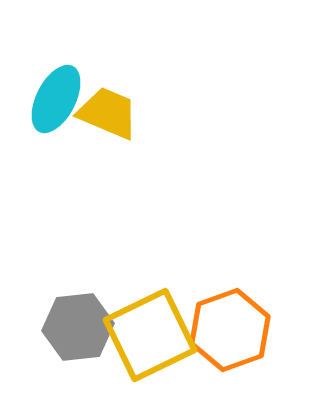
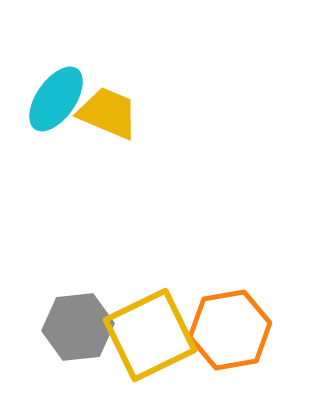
cyan ellipse: rotated 8 degrees clockwise
orange hexagon: rotated 10 degrees clockwise
